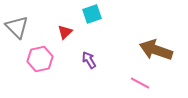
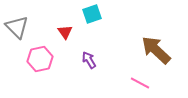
red triangle: rotated 21 degrees counterclockwise
brown arrow: rotated 24 degrees clockwise
